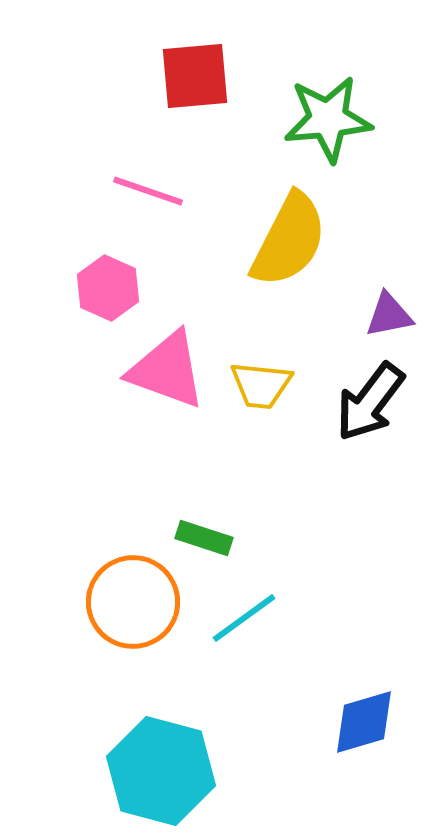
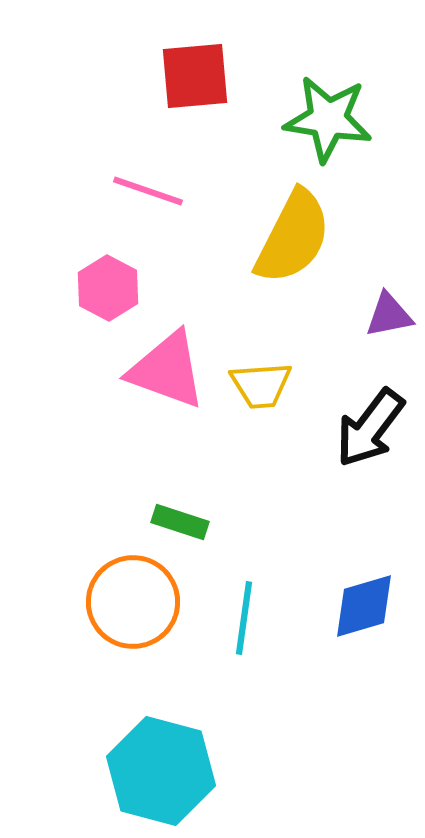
green star: rotated 14 degrees clockwise
yellow semicircle: moved 4 px right, 3 px up
pink hexagon: rotated 4 degrees clockwise
yellow trapezoid: rotated 10 degrees counterclockwise
black arrow: moved 26 px down
green rectangle: moved 24 px left, 16 px up
cyan line: rotated 46 degrees counterclockwise
blue diamond: moved 116 px up
